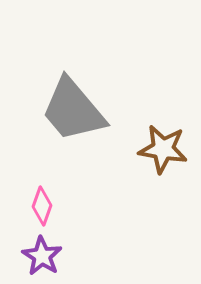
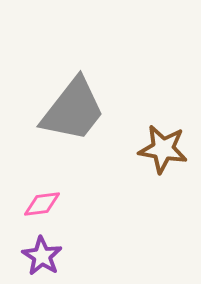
gray trapezoid: rotated 102 degrees counterclockwise
pink diamond: moved 2 px up; rotated 63 degrees clockwise
